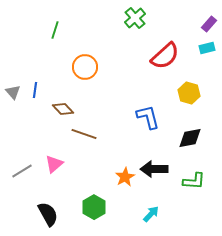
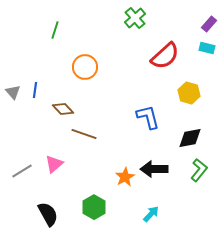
cyan rectangle: rotated 28 degrees clockwise
green L-shape: moved 5 px right, 11 px up; rotated 55 degrees counterclockwise
